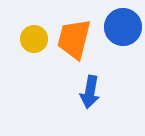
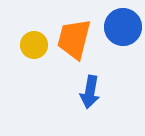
yellow circle: moved 6 px down
